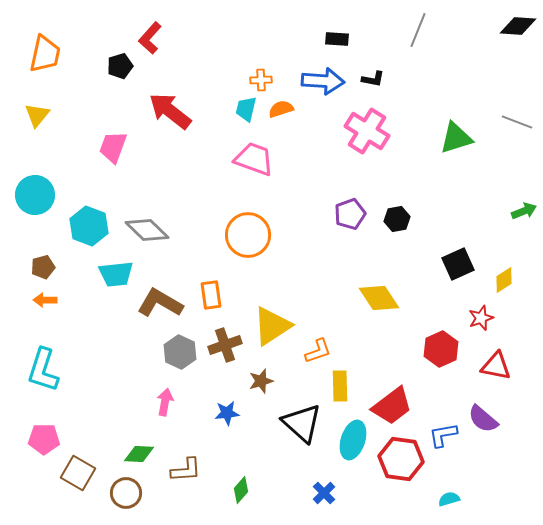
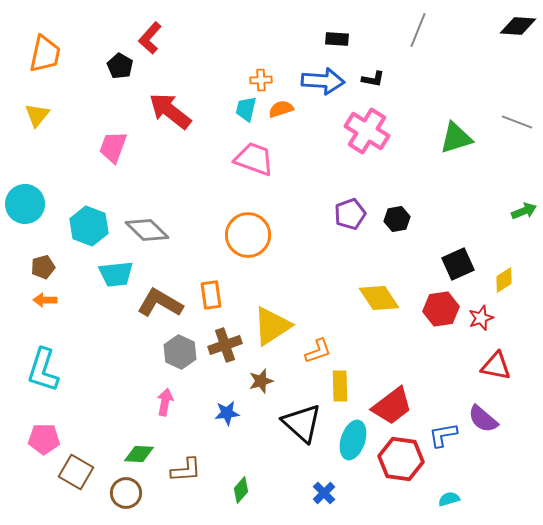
black pentagon at (120, 66): rotated 25 degrees counterclockwise
cyan circle at (35, 195): moved 10 px left, 9 px down
red hexagon at (441, 349): moved 40 px up; rotated 16 degrees clockwise
brown square at (78, 473): moved 2 px left, 1 px up
